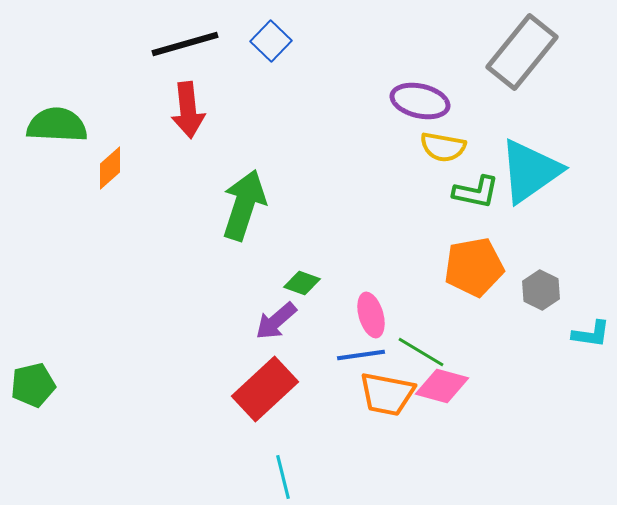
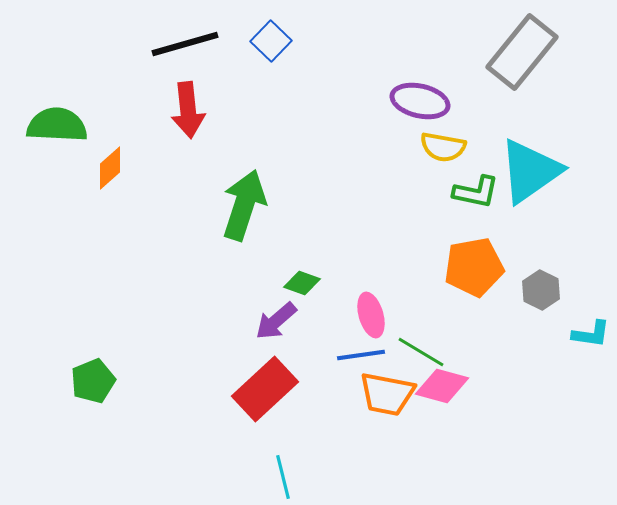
green pentagon: moved 60 px right, 4 px up; rotated 9 degrees counterclockwise
